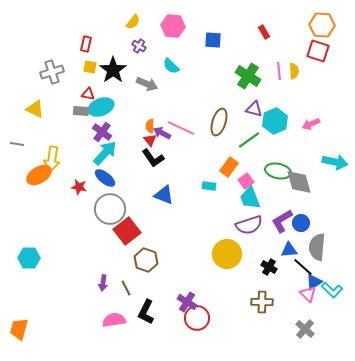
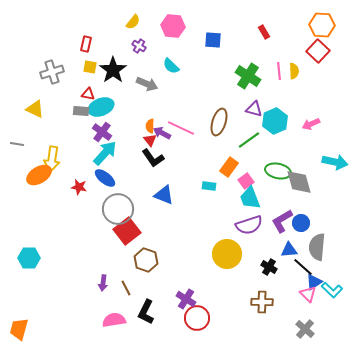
red square at (318, 51): rotated 25 degrees clockwise
gray circle at (110, 209): moved 8 px right
purple cross at (187, 302): moved 1 px left, 3 px up
